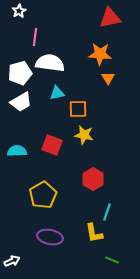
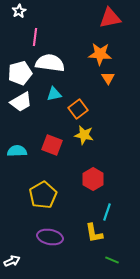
cyan triangle: moved 3 px left, 1 px down
orange square: rotated 36 degrees counterclockwise
